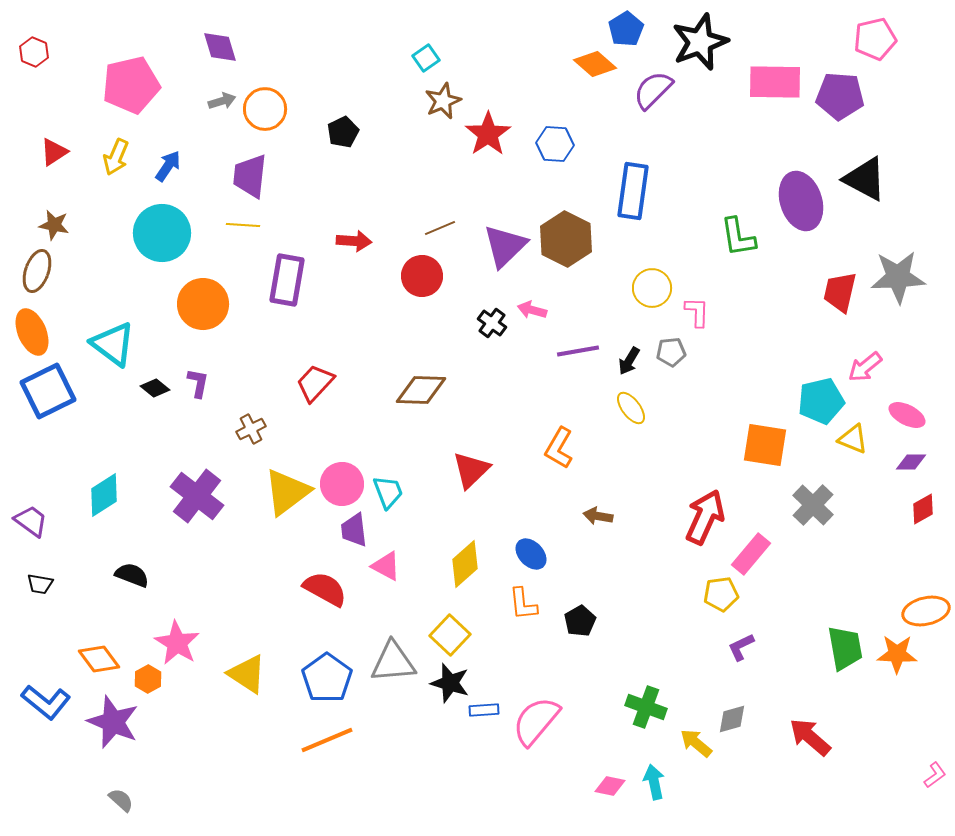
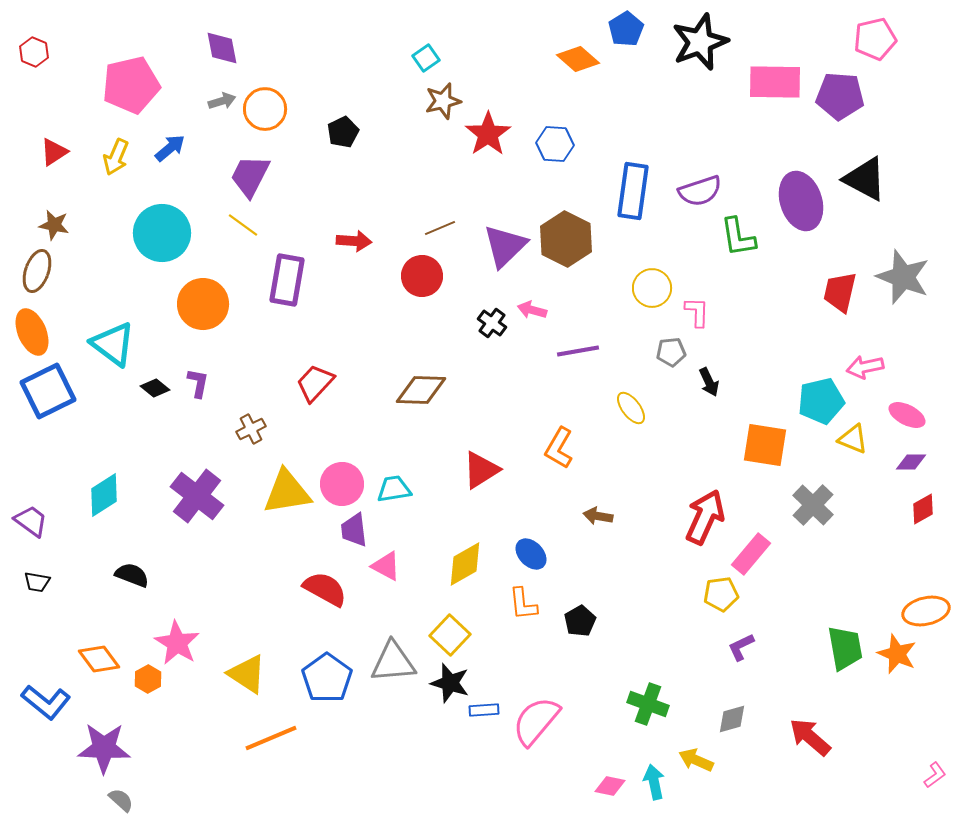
purple diamond at (220, 47): moved 2 px right, 1 px down; rotated 6 degrees clockwise
orange diamond at (595, 64): moved 17 px left, 5 px up
purple semicircle at (653, 90): moved 47 px right, 101 px down; rotated 153 degrees counterclockwise
brown star at (443, 101): rotated 9 degrees clockwise
blue arrow at (168, 166): moved 2 px right, 18 px up; rotated 16 degrees clockwise
purple trapezoid at (250, 176): rotated 21 degrees clockwise
yellow line at (243, 225): rotated 32 degrees clockwise
gray star at (898, 277): moved 5 px right; rotated 24 degrees clockwise
black arrow at (629, 361): moved 80 px right, 21 px down; rotated 56 degrees counterclockwise
pink arrow at (865, 367): rotated 27 degrees clockwise
red triangle at (471, 470): moved 10 px right; rotated 12 degrees clockwise
yellow triangle at (287, 492): rotated 28 degrees clockwise
cyan trapezoid at (388, 492): moved 6 px right, 3 px up; rotated 78 degrees counterclockwise
yellow diamond at (465, 564): rotated 12 degrees clockwise
black trapezoid at (40, 584): moved 3 px left, 2 px up
orange star at (897, 654): rotated 21 degrees clockwise
green cross at (646, 707): moved 2 px right, 3 px up
purple star at (113, 722): moved 9 px left, 26 px down; rotated 20 degrees counterclockwise
orange line at (327, 740): moved 56 px left, 2 px up
yellow arrow at (696, 743): moved 17 px down; rotated 16 degrees counterclockwise
